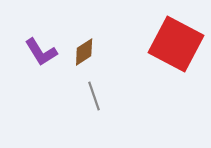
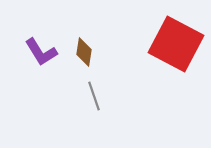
brown diamond: rotated 48 degrees counterclockwise
